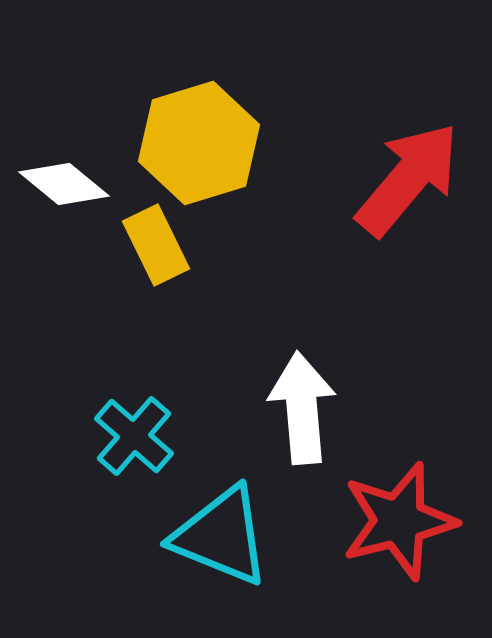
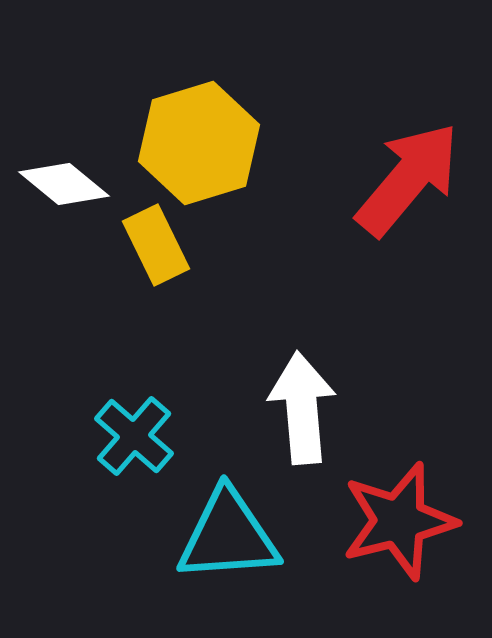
cyan triangle: moved 7 px right; rotated 26 degrees counterclockwise
